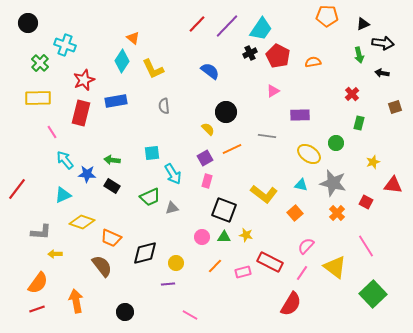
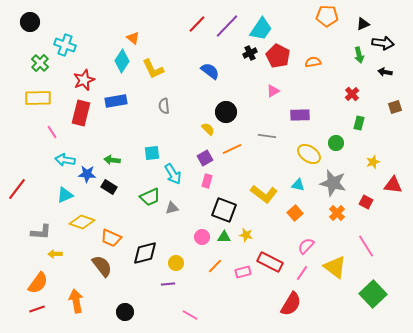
black circle at (28, 23): moved 2 px right, 1 px up
black arrow at (382, 73): moved 3 px right, 1 px up
cyan arrow at (65, 160): rotated 42 degrees counterclockwise
cyan triangle at (301, 185): moved 3 px left
black rectangle at (112, 186): moved 3 px left, 1 px down
cyan triangle at (63, 195): moved 2 px right
